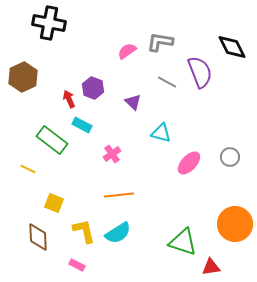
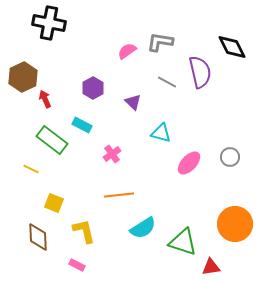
purple semicircle: rotated 8 degrees clockwise
purple hexagon: rotated 10 degrees clockwise
red arrow: moved 24 px left
yellow line: moved 3 px right
cyan semicircle: moved 25 px right, 5 px up
